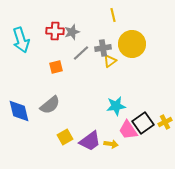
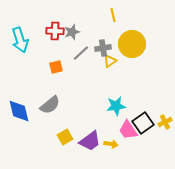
cyan arrow: moved 1 px left
